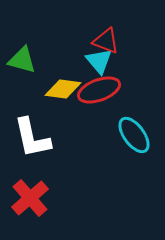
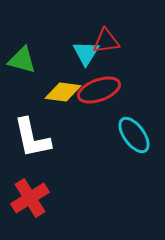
red triangle: rotated 28 degrees counterclockwise
cyan triangle: moved 13 px left, 8 px up; rotated 12 degrees clockwise
yellow diamond: moved 3 px down
red cross: rotated 9 degrees clockwise
